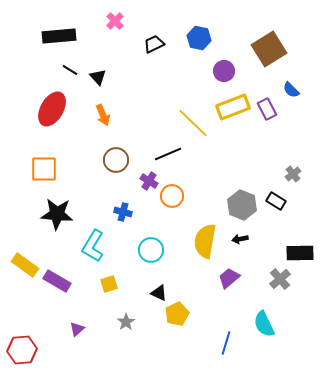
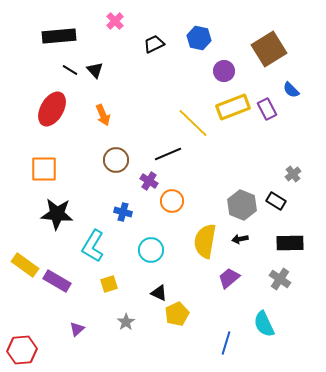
black triangle at (98, 77): moved 3 px left, 7 px up
orange circle at (172, 196): moved 5 px down
black rectangle at (300, 253): moved 10 px left, 10 px up
gray cross at (280, 279): rotated 15 degrees counterclockwise
